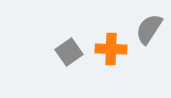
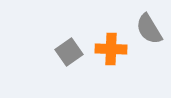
gray semicircle: rotated 64 degrees counterclockwise
